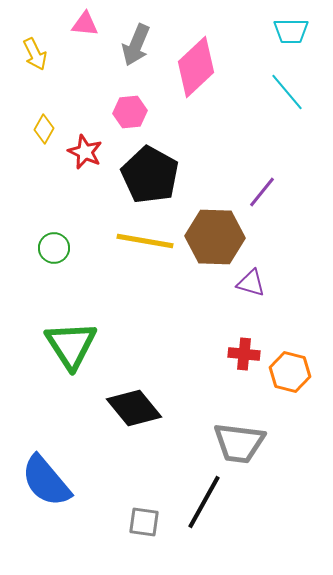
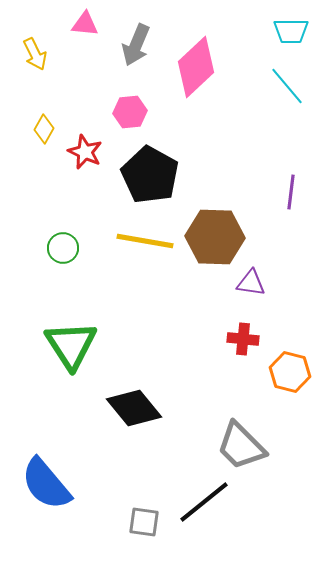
cyan line: moved 6 px up
purple line: moved 29 px right; rotated 32 degrees counterclockwise
green circle: moved 9 px right
purple triangle: rotated 8 degrees counterclockwise
red cross: moved 1 px left, 15 px up
gray trapezoid: moved 2 px right, 3 px down; rotated 38 degrees clockwise
blue semicircle: moved 3 px down
black line: rotated 22 degrees clockwise
